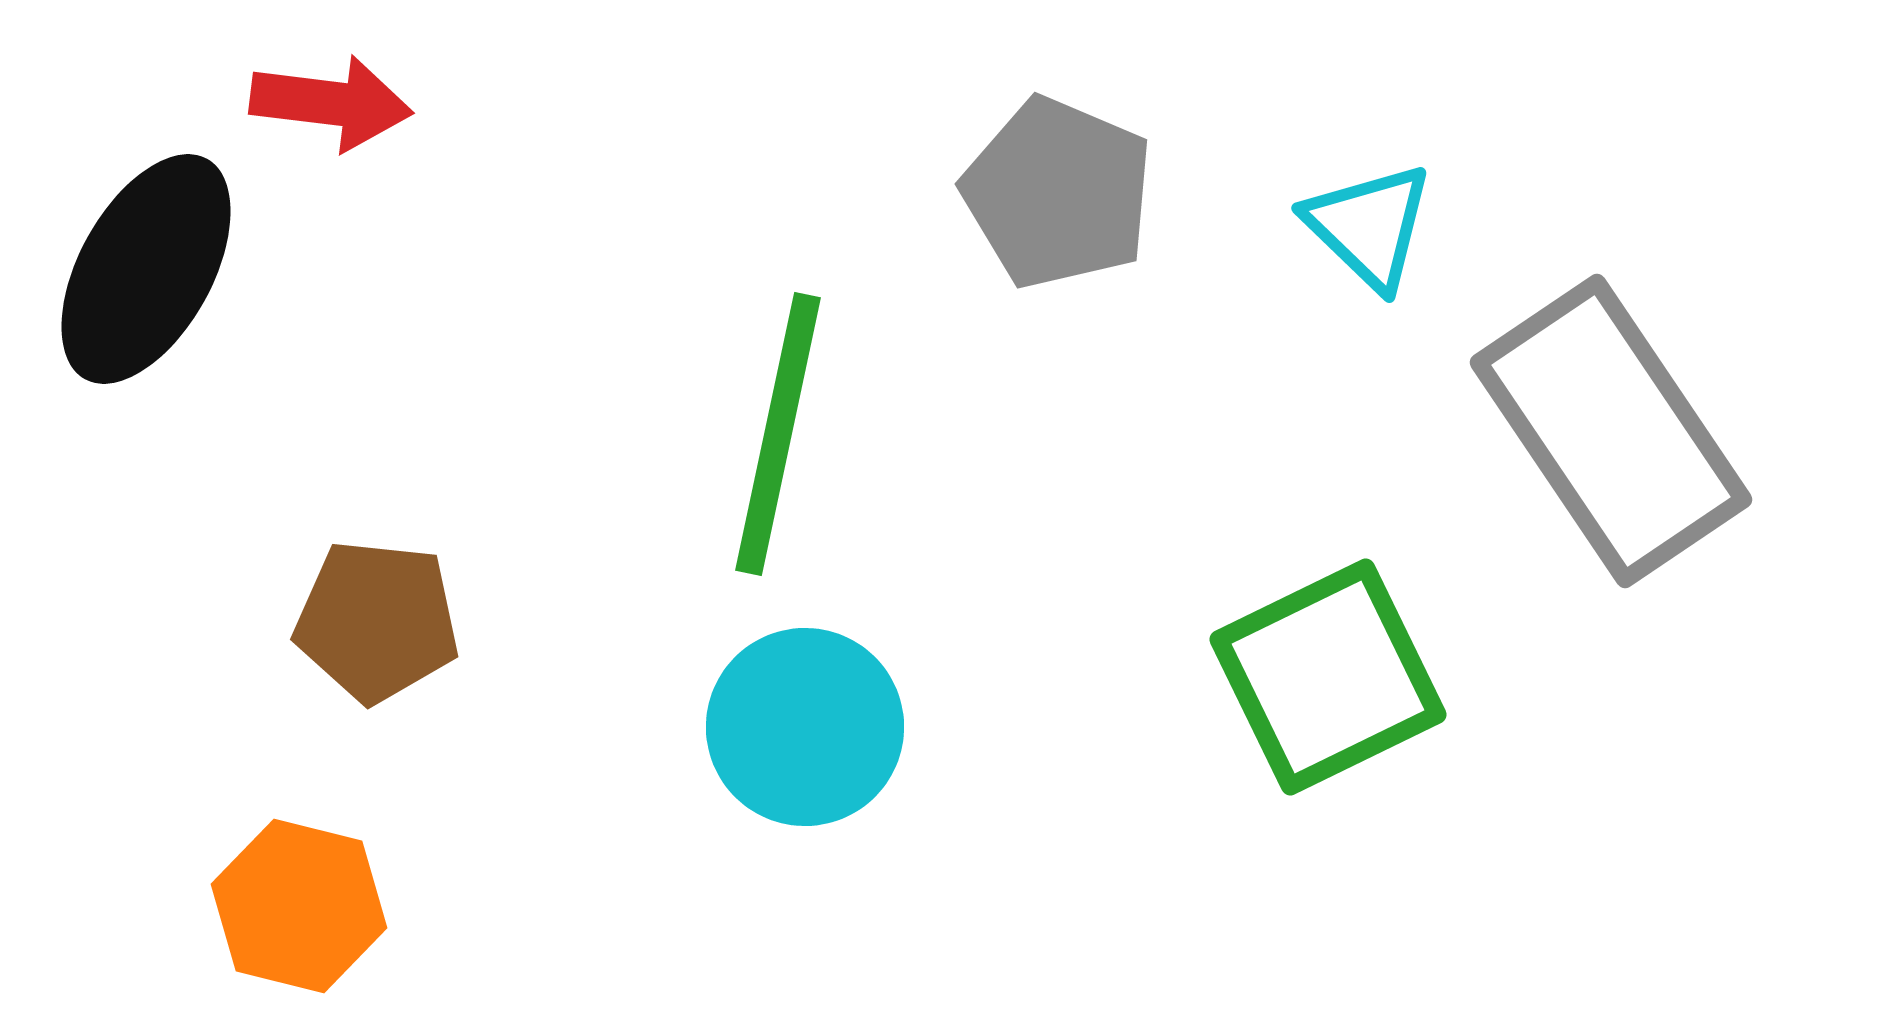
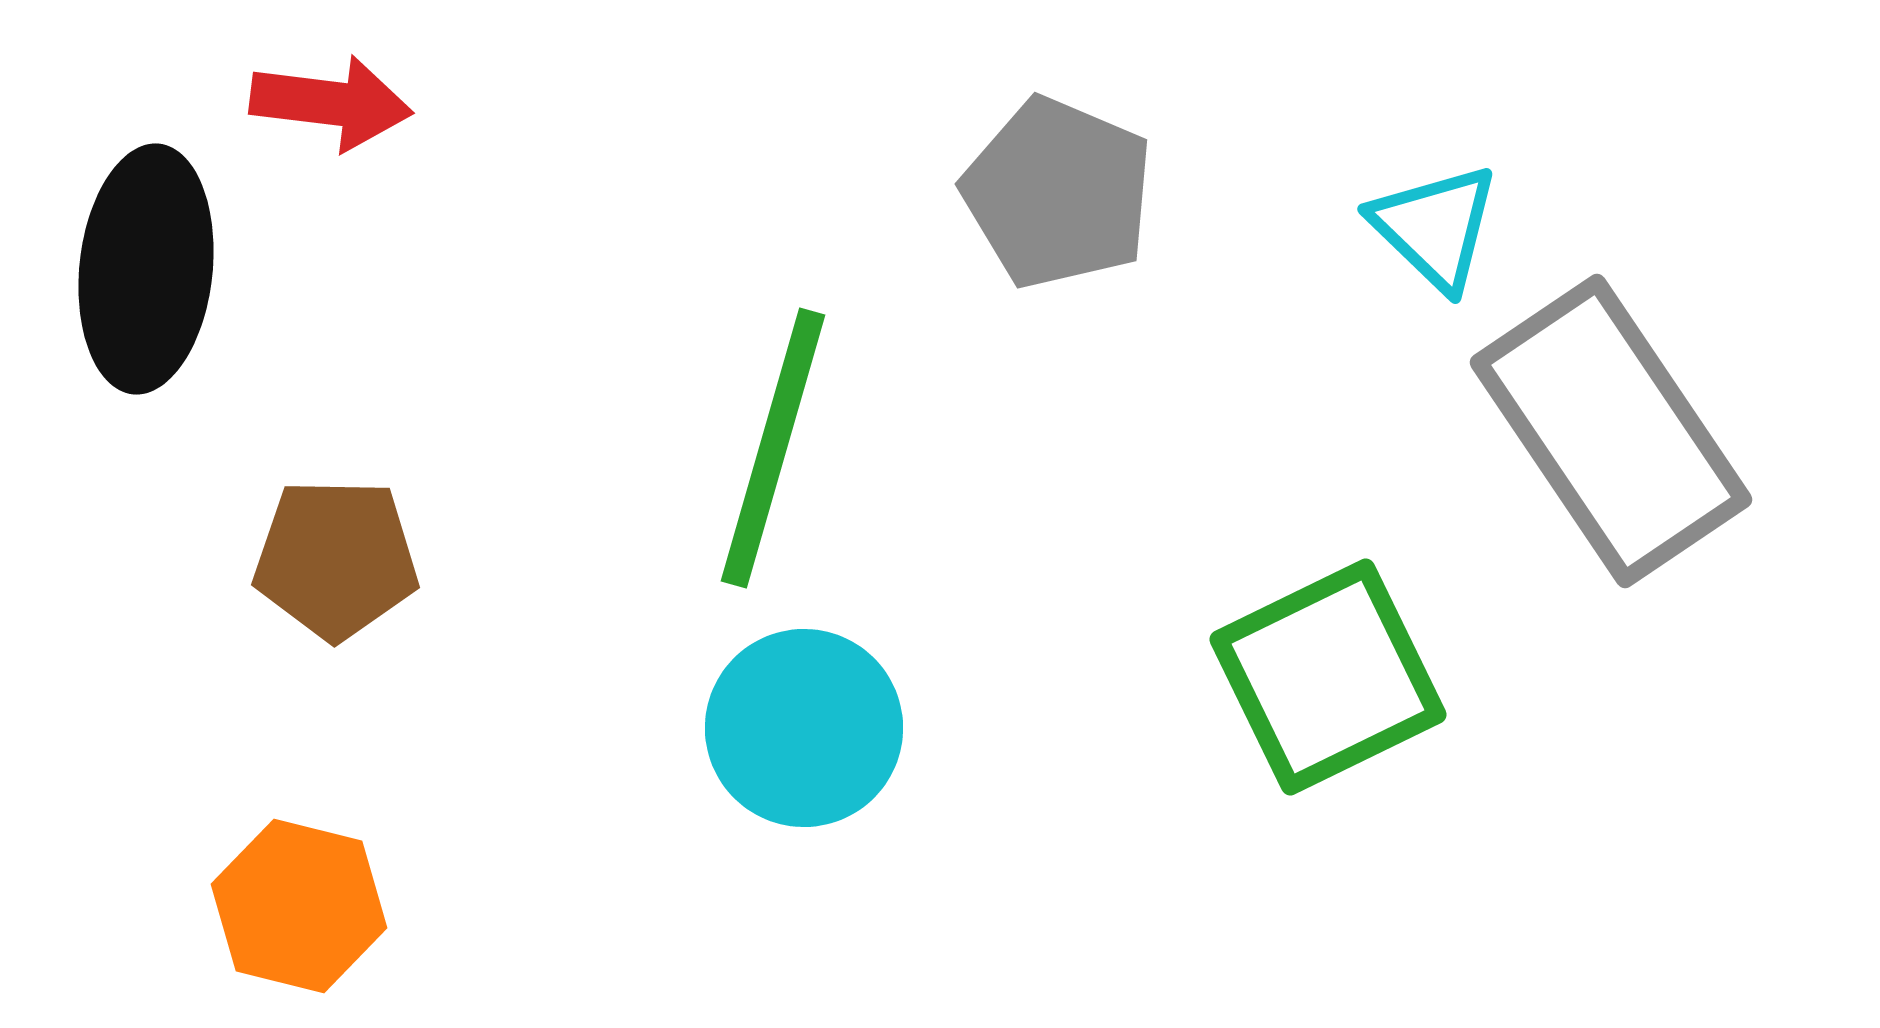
cyan triangle: moved 66 px right, 1 px down
black ellipse: rotated 23 degrees counterclockwise
green line: moved 5 px left, 14 px down; rotated 4 degrees clockwise
brown pentagon: moved 41 px left, 62 px up; rotated 5 degrees counterclockwise
cyan circle: moved 1 px left, 1 px down
